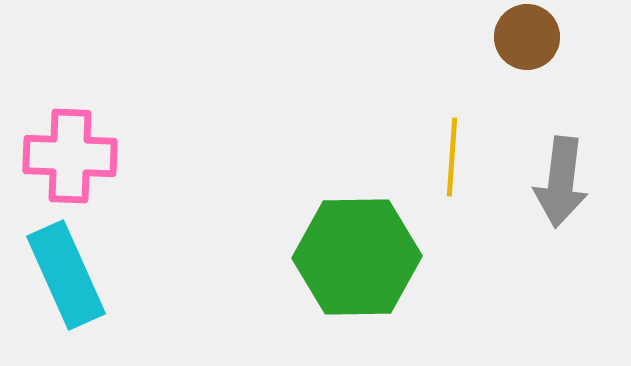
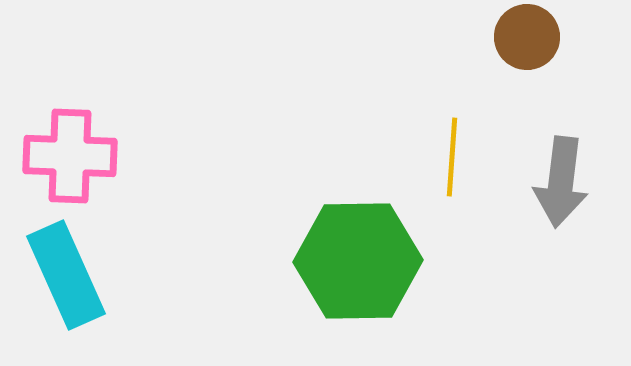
green hexagon: moved 1 px right, 4 px down
